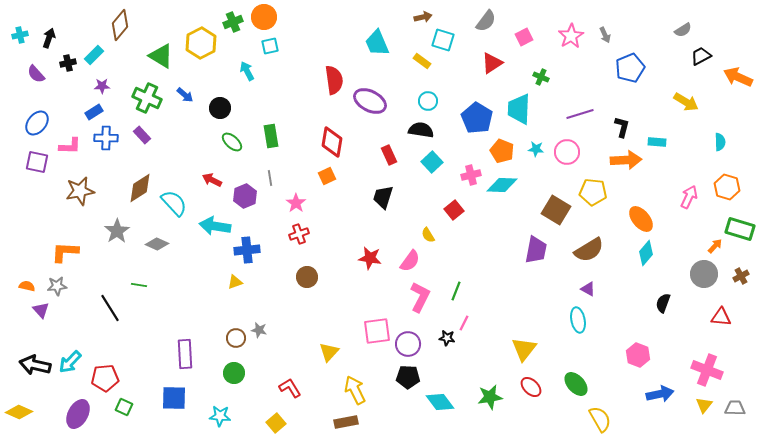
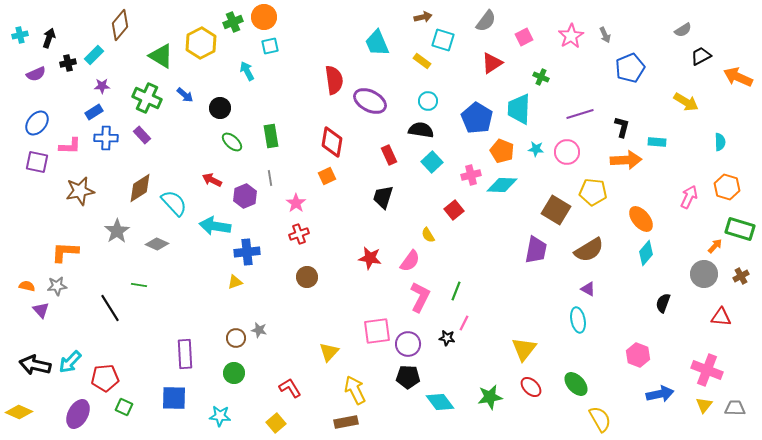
purple semicircle at (36, 74): rotated 72 degrees counterclockwise
blue cross at (247, 250): moved 2 px down
